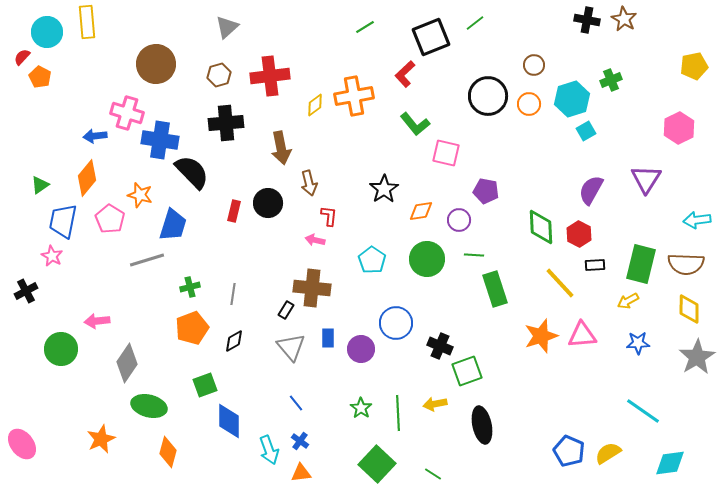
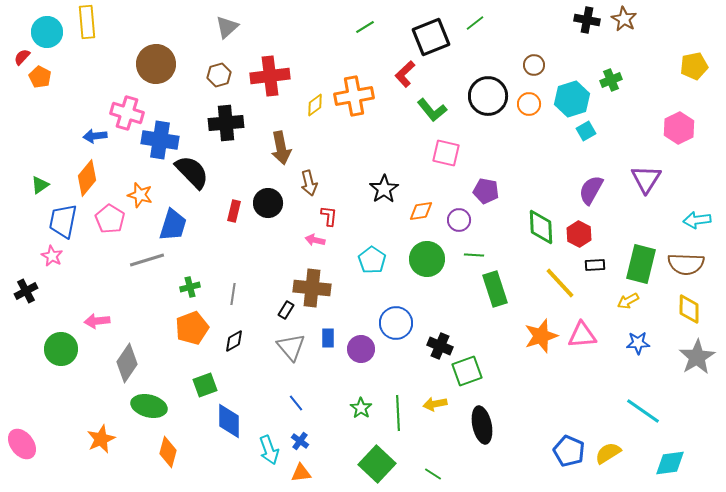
green L-shape at (415, 124): moved 17 px right, 14 px up
